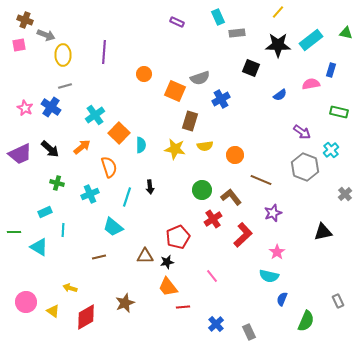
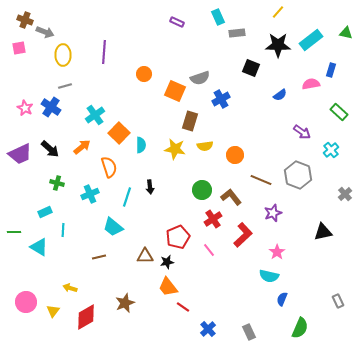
gray arrow at (46, 35): moved 1 px left, 3 px up
pink square at (19, 45): moved 3 px down
green rectangle at (339, 112): rotated 30 degrees clockwise
gray hexagon at (305, 167): moved 7 px left, 8 px down
pink line at (212, 276): moved 3 px left, 26 px up
red line at (183, 307): rotated 40 degrees clockwise
yellow triangle at (53, 311): rotated 32 degrees clockwise
green semicircle at (306, 321): moved 6 px left, 7 px down
blue cross at (216, 324): moved 8 px left, 5 px down
